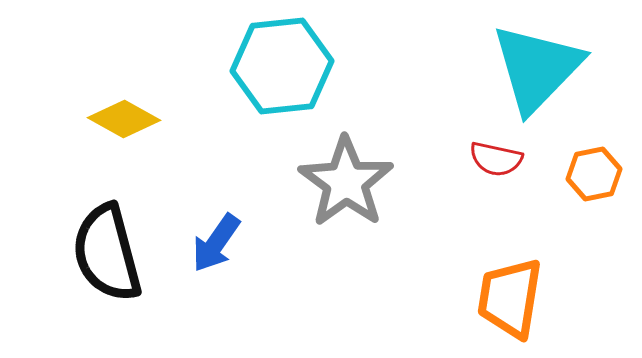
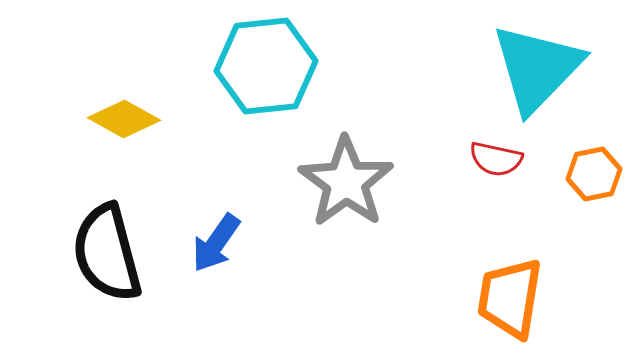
cyan hexagon: moved 16 px left
